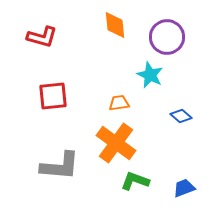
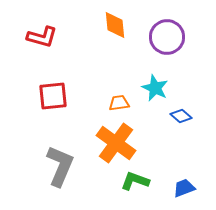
cyan star: moved 5 px right, 13 px down
gray L-shape: rotated 72 degrees counterclockwise
